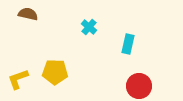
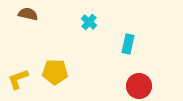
cyan cross: moved 5 px up
